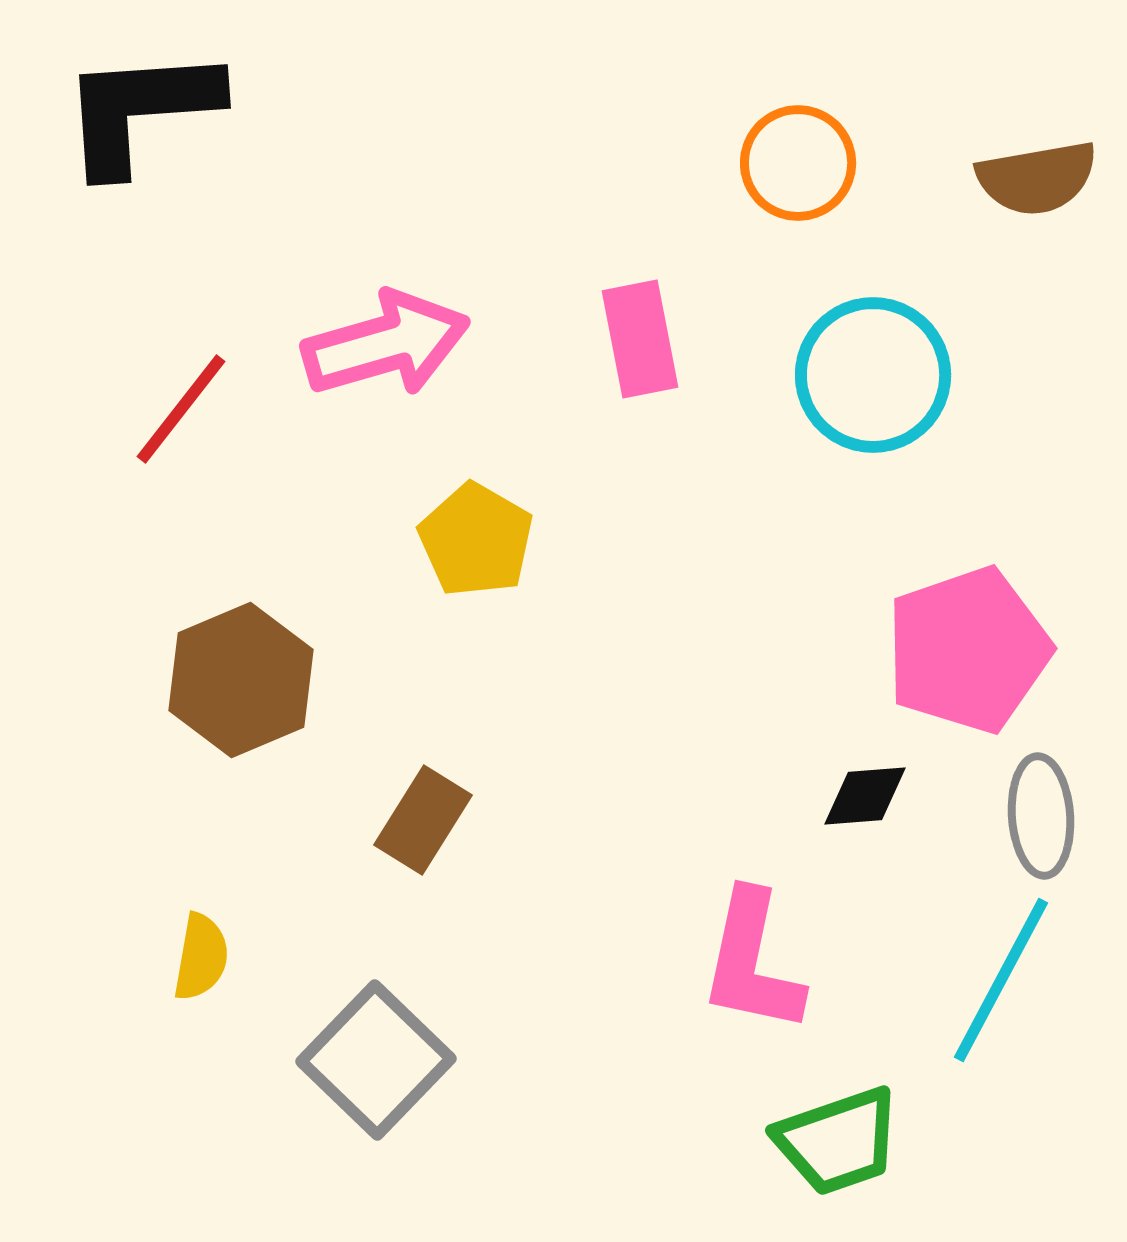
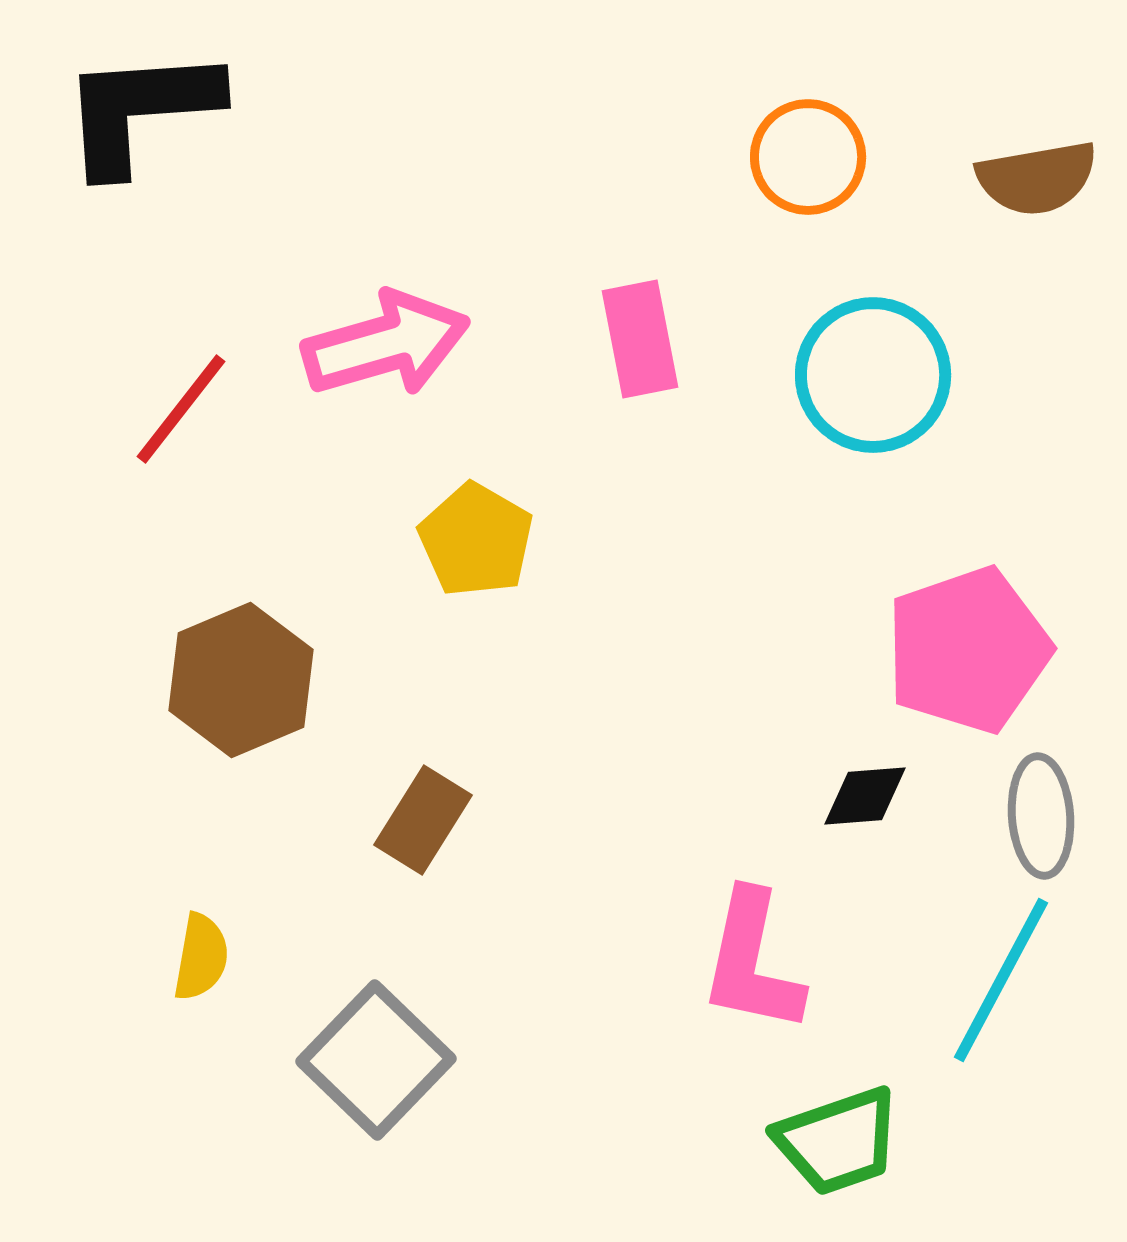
orange circle: moved 10 px right, 6 px up
